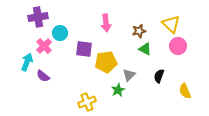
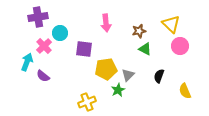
pink circle: moved 2 px right
yellow pentagon: moved 7 px down
gray triangle: moved 1 px left
